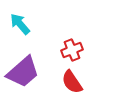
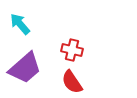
red cross: rotated 35 degrees clockwise
purple trapezoid: moved 2 px right, 4 px up
